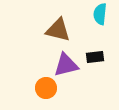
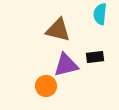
orange circle: moved 2 px up
